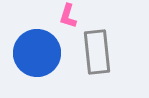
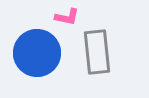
pink L-shape: moved 1 px left, 1 px down; rotated 95 degrees counterclockwise
